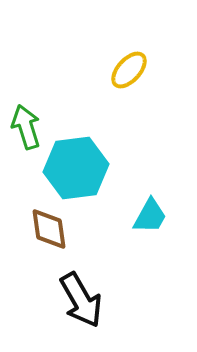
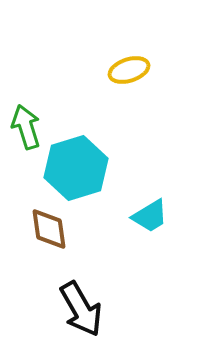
yellow ellipse: rotated 30 degrees clockwise
cyan hexagon: rotated 10 degrees counterclockwise
cyan trapezoid: rotated 30 degrees clockwise
black arrow: moved 9 px down
